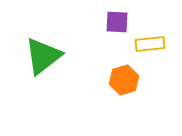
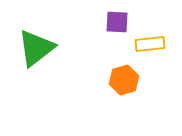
green triangle: moved 7 px left, 8 px up
